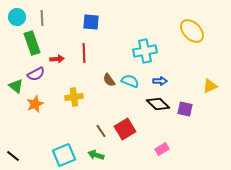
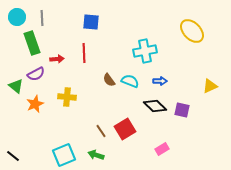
yellow cross: moved 7 px left; rotated 12 degrees clockwise
black diamond: moved 3 px left, 2 px down
purple square: moved 3 px left, 1 px down
